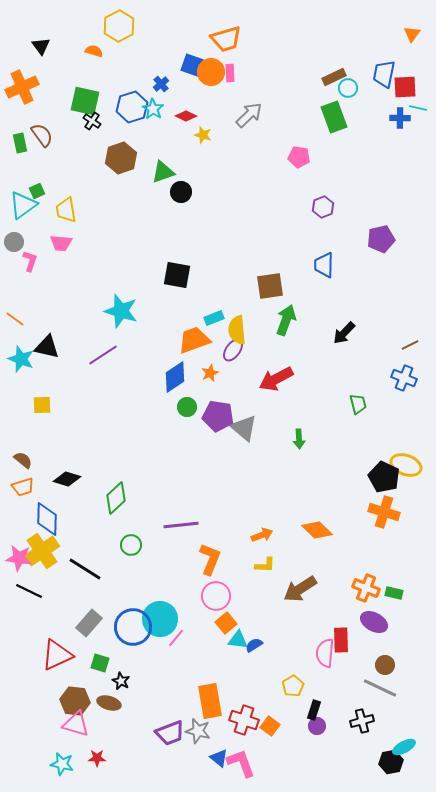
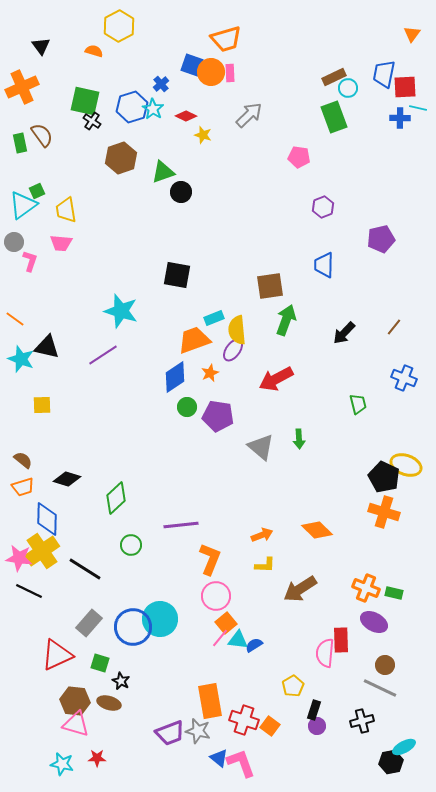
brown line at (410, 345): moved 16 px left, 18 px up; rotated 24 degrees counterclockwise
gray triangle at (244, 428): moved 17 px right, 19 px down
pink line at (176, 638): moved 44 px right
